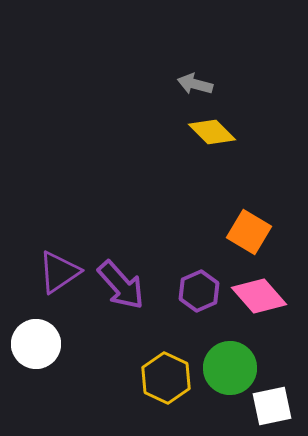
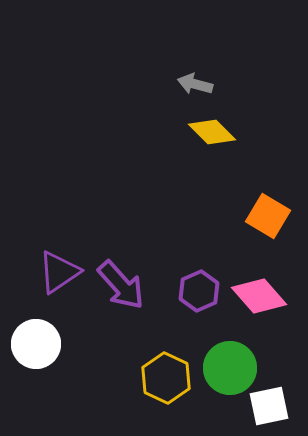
orange square: moved 19 px right, 16 px up
white square: moved 3 px left
